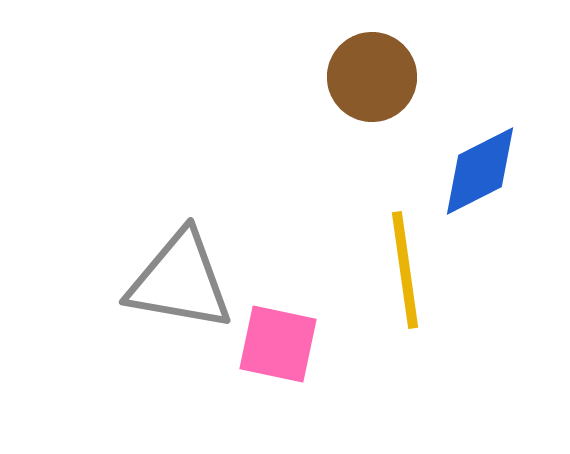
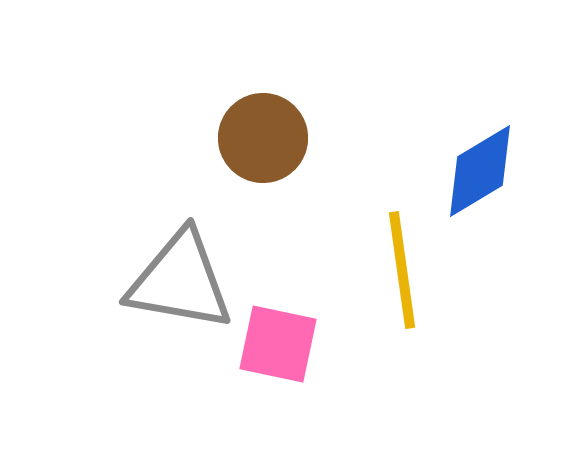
brown circle: moved 109 px left, 61 px down
blue diamond: rotated 4 degrees counterclockwise
yellow line: moved 3 px left
